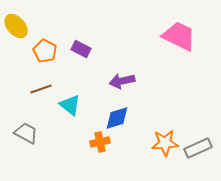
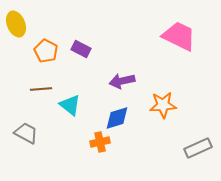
yellow ellipse: moved 2 px up; rotated 20 degrees clockwise
orange pentagon: moved 1 px right
brown line: rotated 15 degrees clockwise
orange star: moved 2 px left, 38 px up
